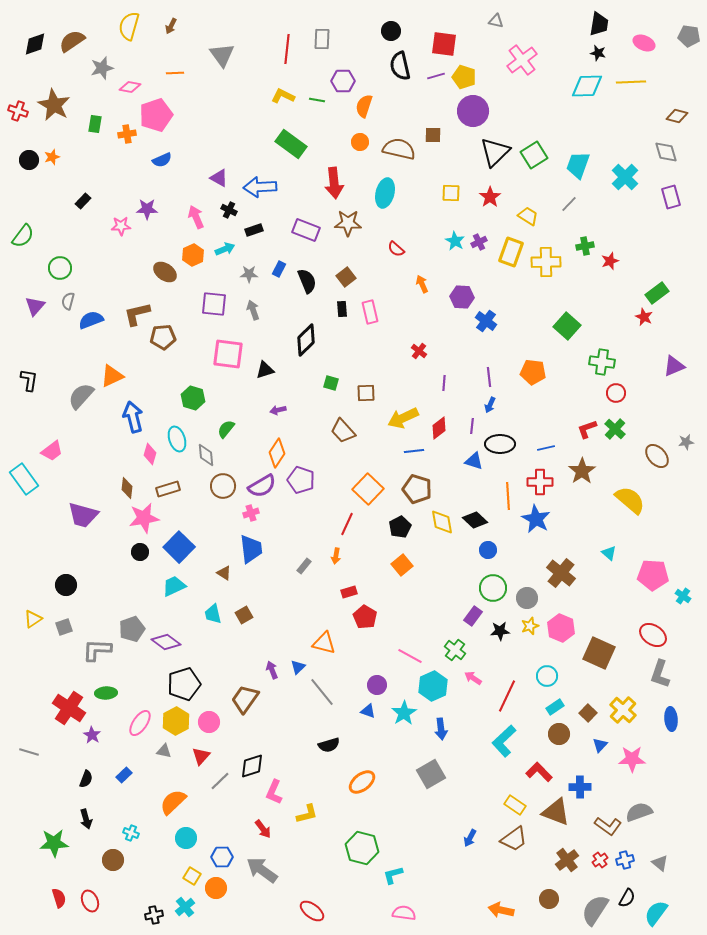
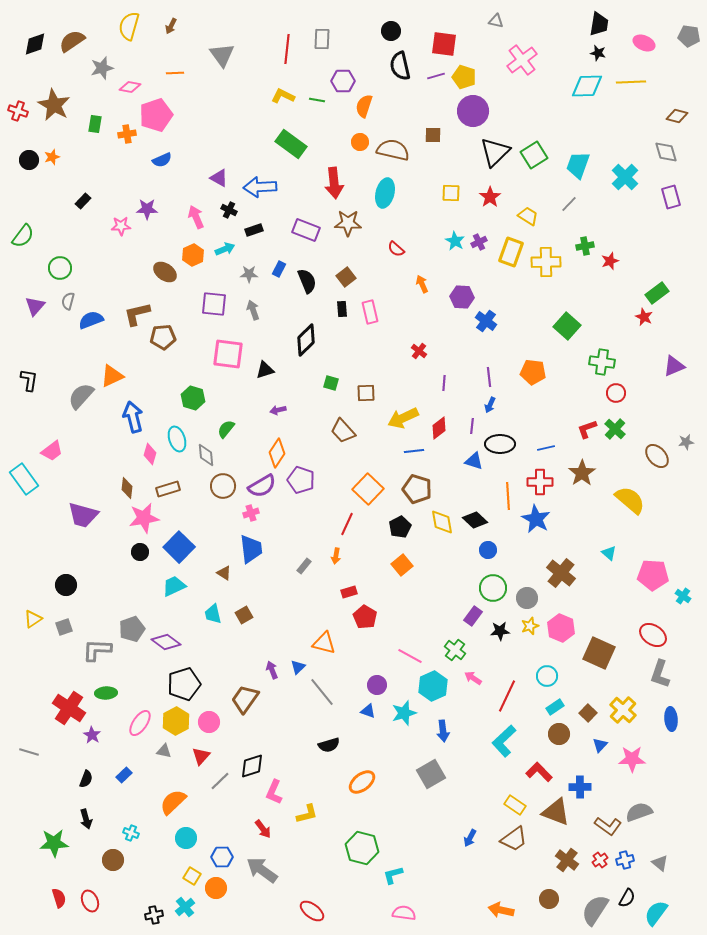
brown semicircle at (399, 149): moved 6 px left, 1 px down
brown star at (582, 471): moved 2 px down
cyan star at (404, 713): rotated 15 degrees clockwise
blue arrow at (441, 729): moved 2 px right, 2 px down
brown cross at (567, 860): rotated 15 degrees counterclockwise
